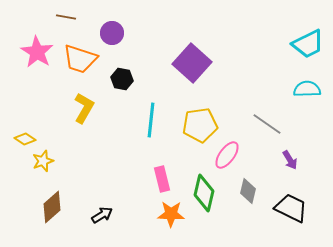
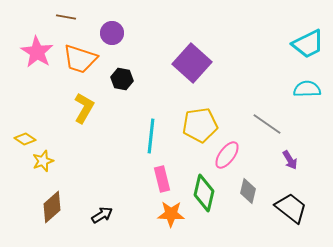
cyan line: moved 16 px down
black trapezoid: rotated 12 degrees clockwise
